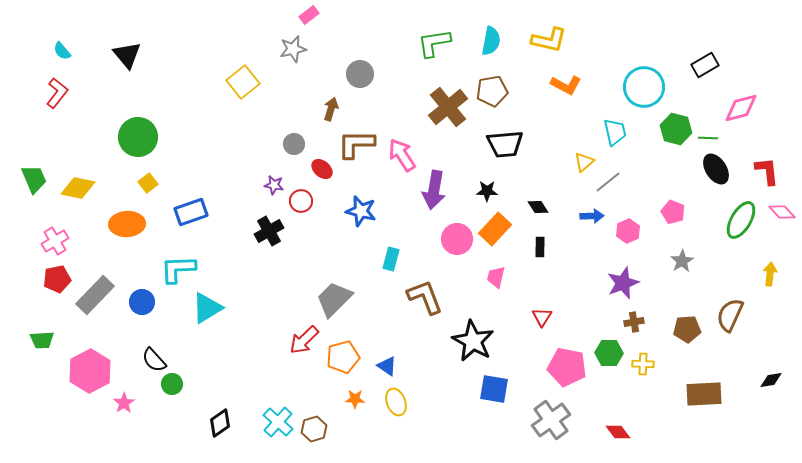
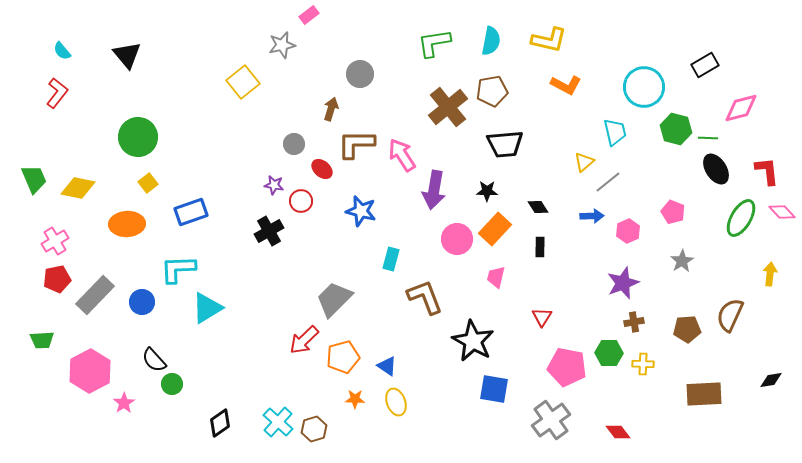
gray star at (293, 49): moved 11 px left, 4 px up
green ellipse at (741, 220): moved 2 px up
